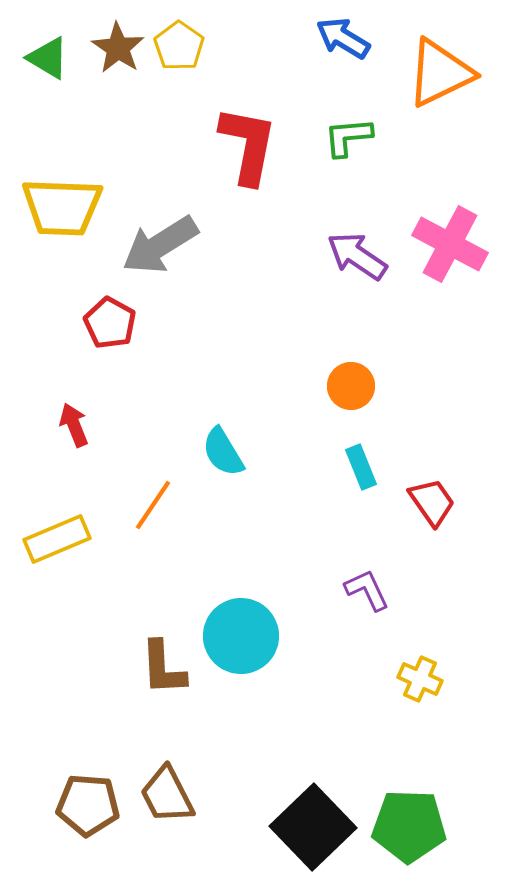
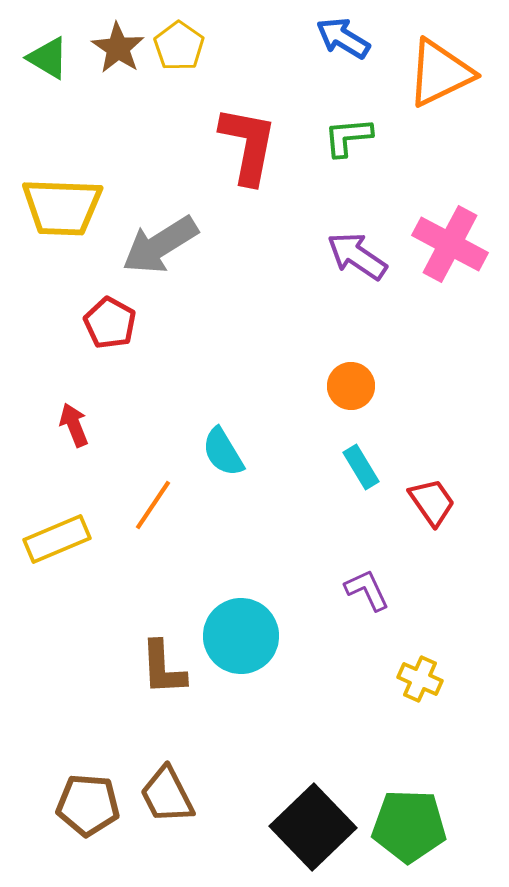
cyan rectangle: rotated 9 degrees counterclockwise
